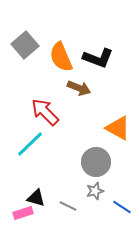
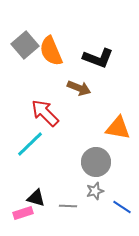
orange semicircle: moved 10 px left, 6 px up
red arrow: moved 1 px down
orange triangle: rotated 20 degrees counterclockwise
gray line: rotated 24 degrees counterclockwise
